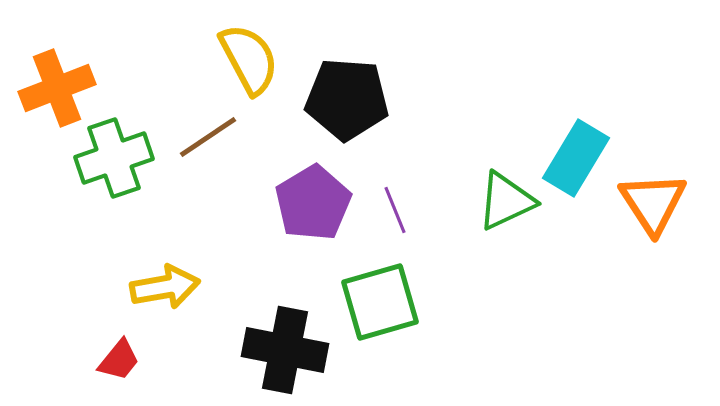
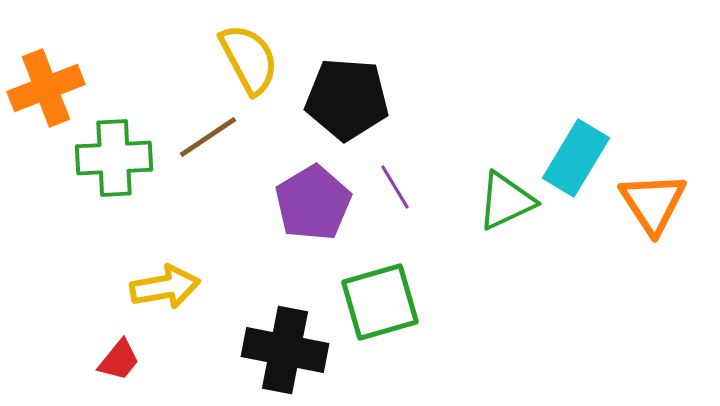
orange cross: moved 11 px left
green cross: rotated 16 degrees clockwise
purple line: moved 23 px up; rotated 9 degrees counterclockwise
